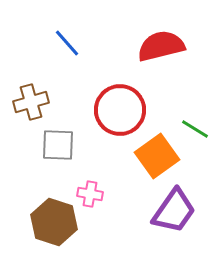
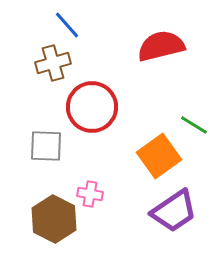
blue line: moved 18 px up
brown cross: moved 22 px right, 39 px up
red circle: moved 28 px left, 3 px up
green line: moved 1 px left, 4 px up
gray square: moved 12 px left, 1 px down
orange square: moved 2 px right
purple trapezoid: rotated 21 degrees clockwise
brown hexagon: moved 3 px up; rotated 9 degrees clockwise
